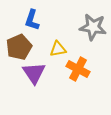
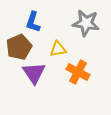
blue L-shape: moved 1 px right, 2 px down
gray star: moved 7 px left, 4 px up
orange cross: moved 3 px down
